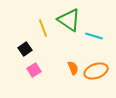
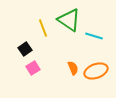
pink square: moved 1 px left, 2 px up
